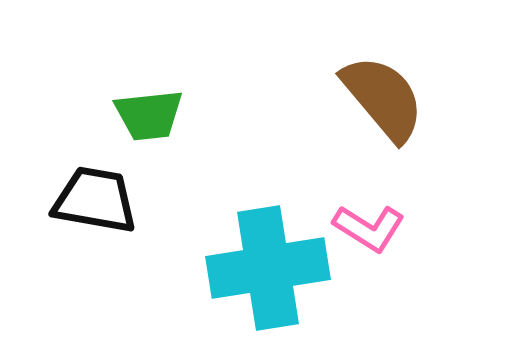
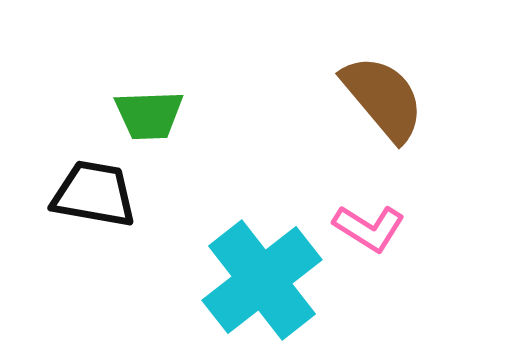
green trapezoid: rotated 4 degrees clockwise
black trapezoid: moved 1 px left, 6 px up
cyan cross: moved 6 px left, 12 px down; rotated 29 degrees counterclockwise
